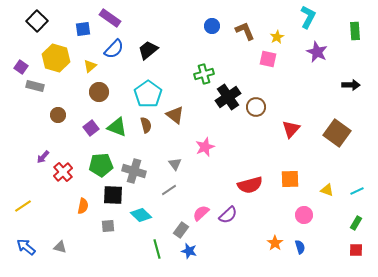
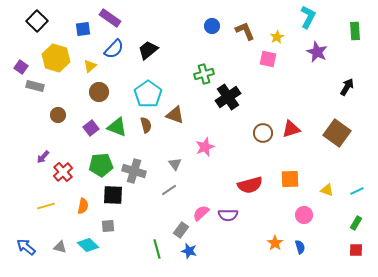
black arrow at (351, 85): moved 4 px left, 2 px down; rotated 60 degrees counterclockwise
brown circle at (256, 107): moved 7 px right, 26 px down
brown triangle at (175, 115): rotated 18 degrees counterclockwise
red triangle at (291, 129): rotated 30 degrees clockwise
yellow line at (23, 206): moved 23 px right; rotated 18 degrees clockwise
cyan diamond at (141, 215): moved 53 px left, 30 px down
purple semicircle at (228, 215): rotated 42 degrees clockwise
